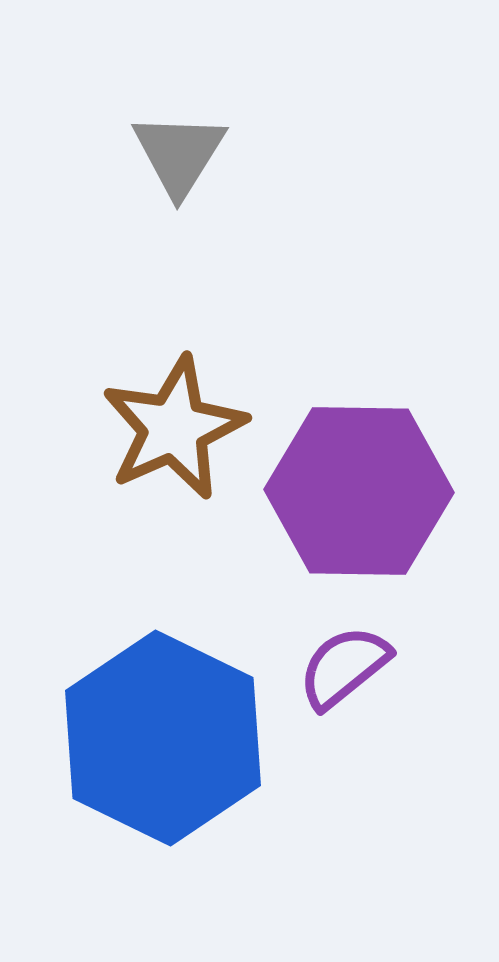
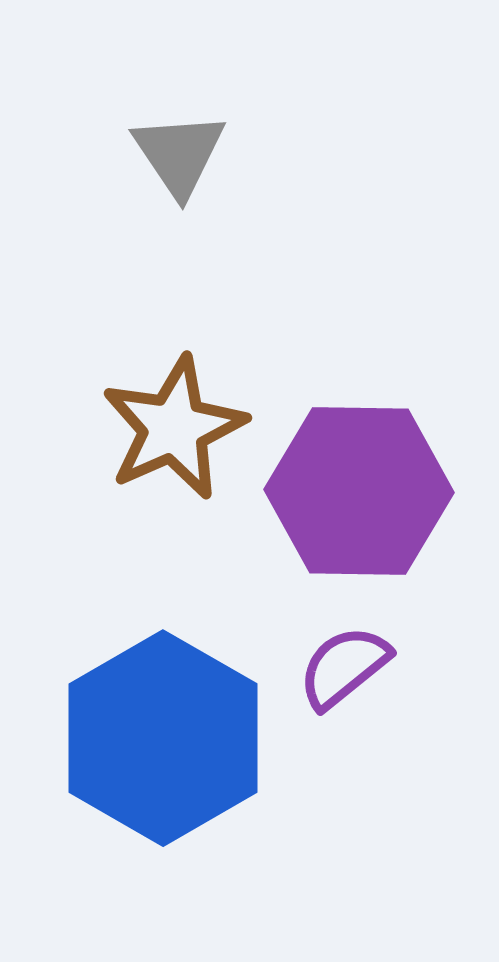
gray triangle: rotated 6 degrees counterclockwise
blue hexagon: rotated 4 degrees clockwise
